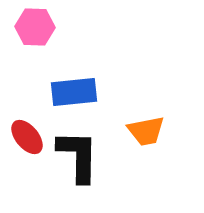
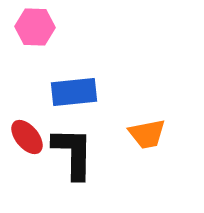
orange trapezoid: moved 1 px right, 3 px down
black L-shape: moved 5 px left, 3 px up
